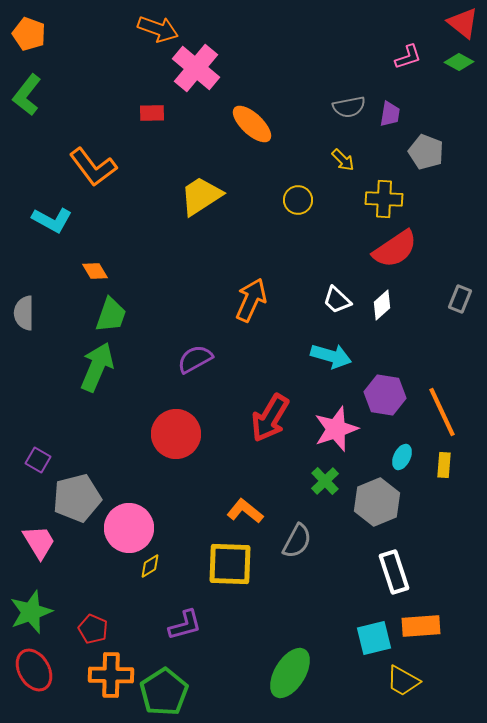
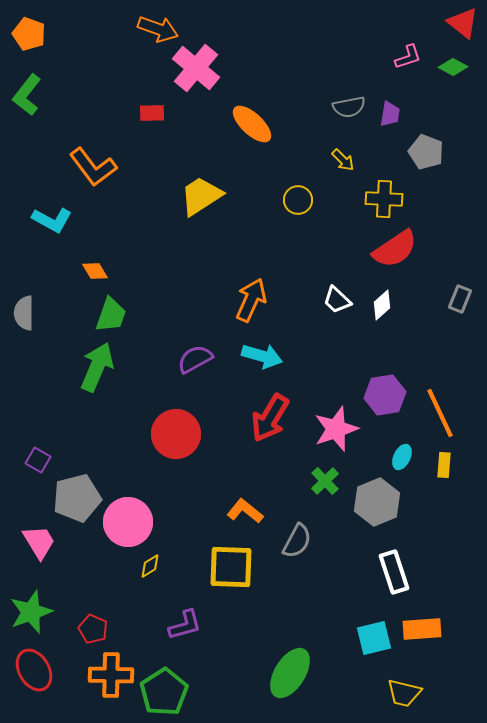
green diamond at (459, 62): moved 6 px left, 5 px down
cyan arrow at (331, 356): moved 69 px left
purple hexagon at (385, 395): rotated 18 degrees counterclockwise
orange line at (442, 412): moved 2 px left, 1 px down
pink circle at (129, 528): moved 1 px left, 6 px up
yellow square at (230, 564): moved 1 px right, 3 px down
orange rectangle at (421, 626): moved 1 px right, 3 px down
yellow trapezoid at (403, 681): moved 1 px right, 12 px down; rotated 15 degrees counterclockwise
